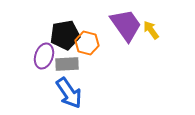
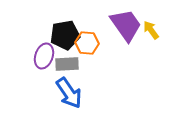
orange hexagon: rotated 10 degrees counterclockwise
